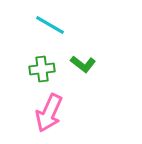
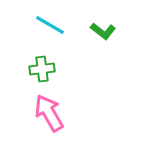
green L-shape: moved 20 px right, 33 px up
pink arrow: rotated 126 degrees clockwise
